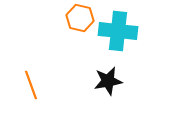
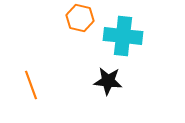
cyan cross: moved 5 px right, 5 px down
black star: rotated 16 degrees clockwise
